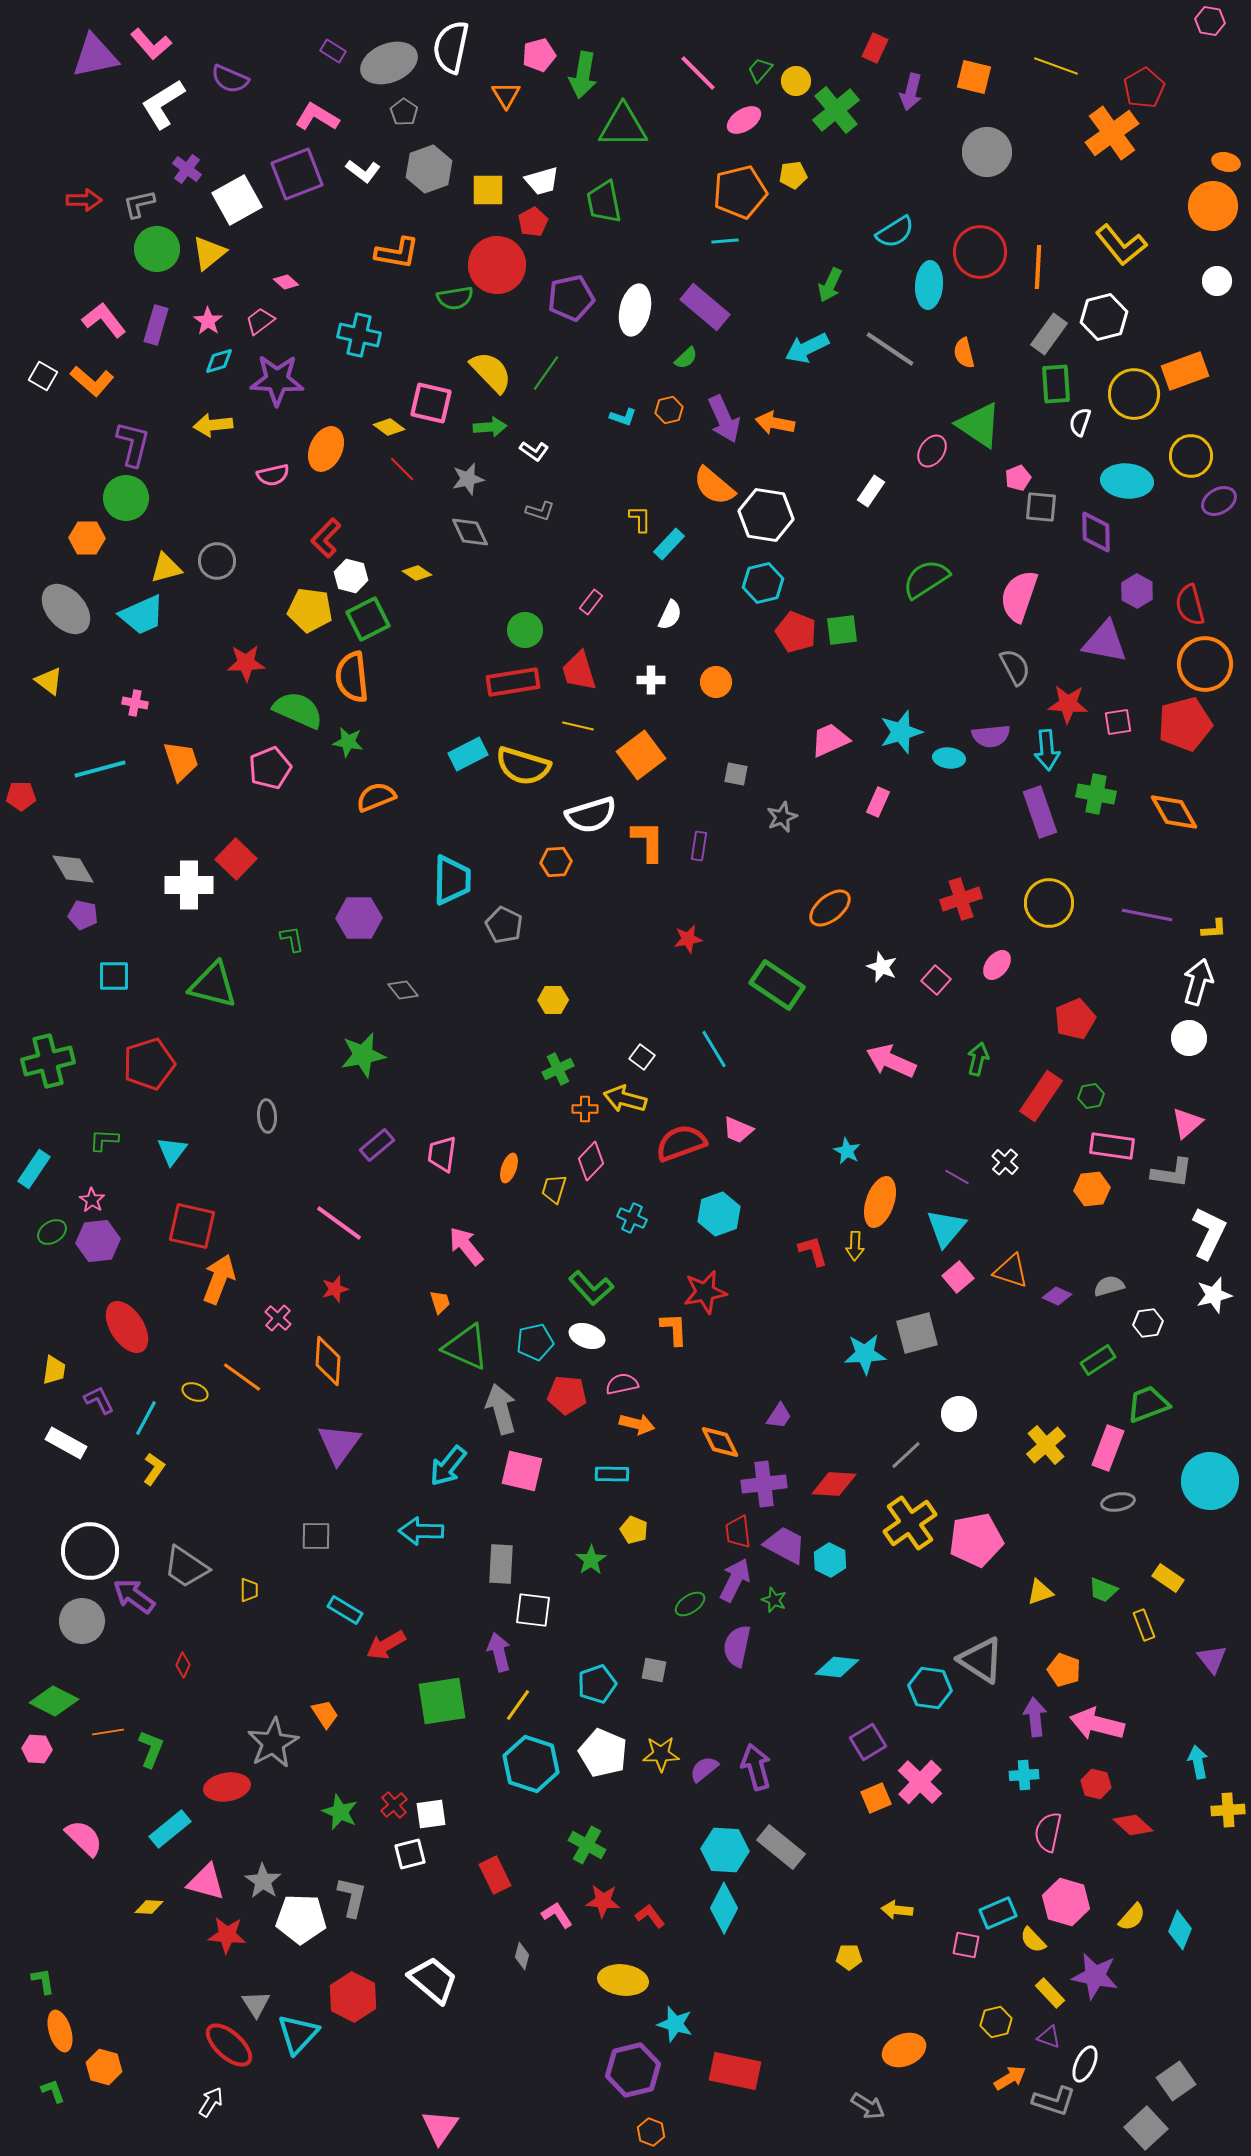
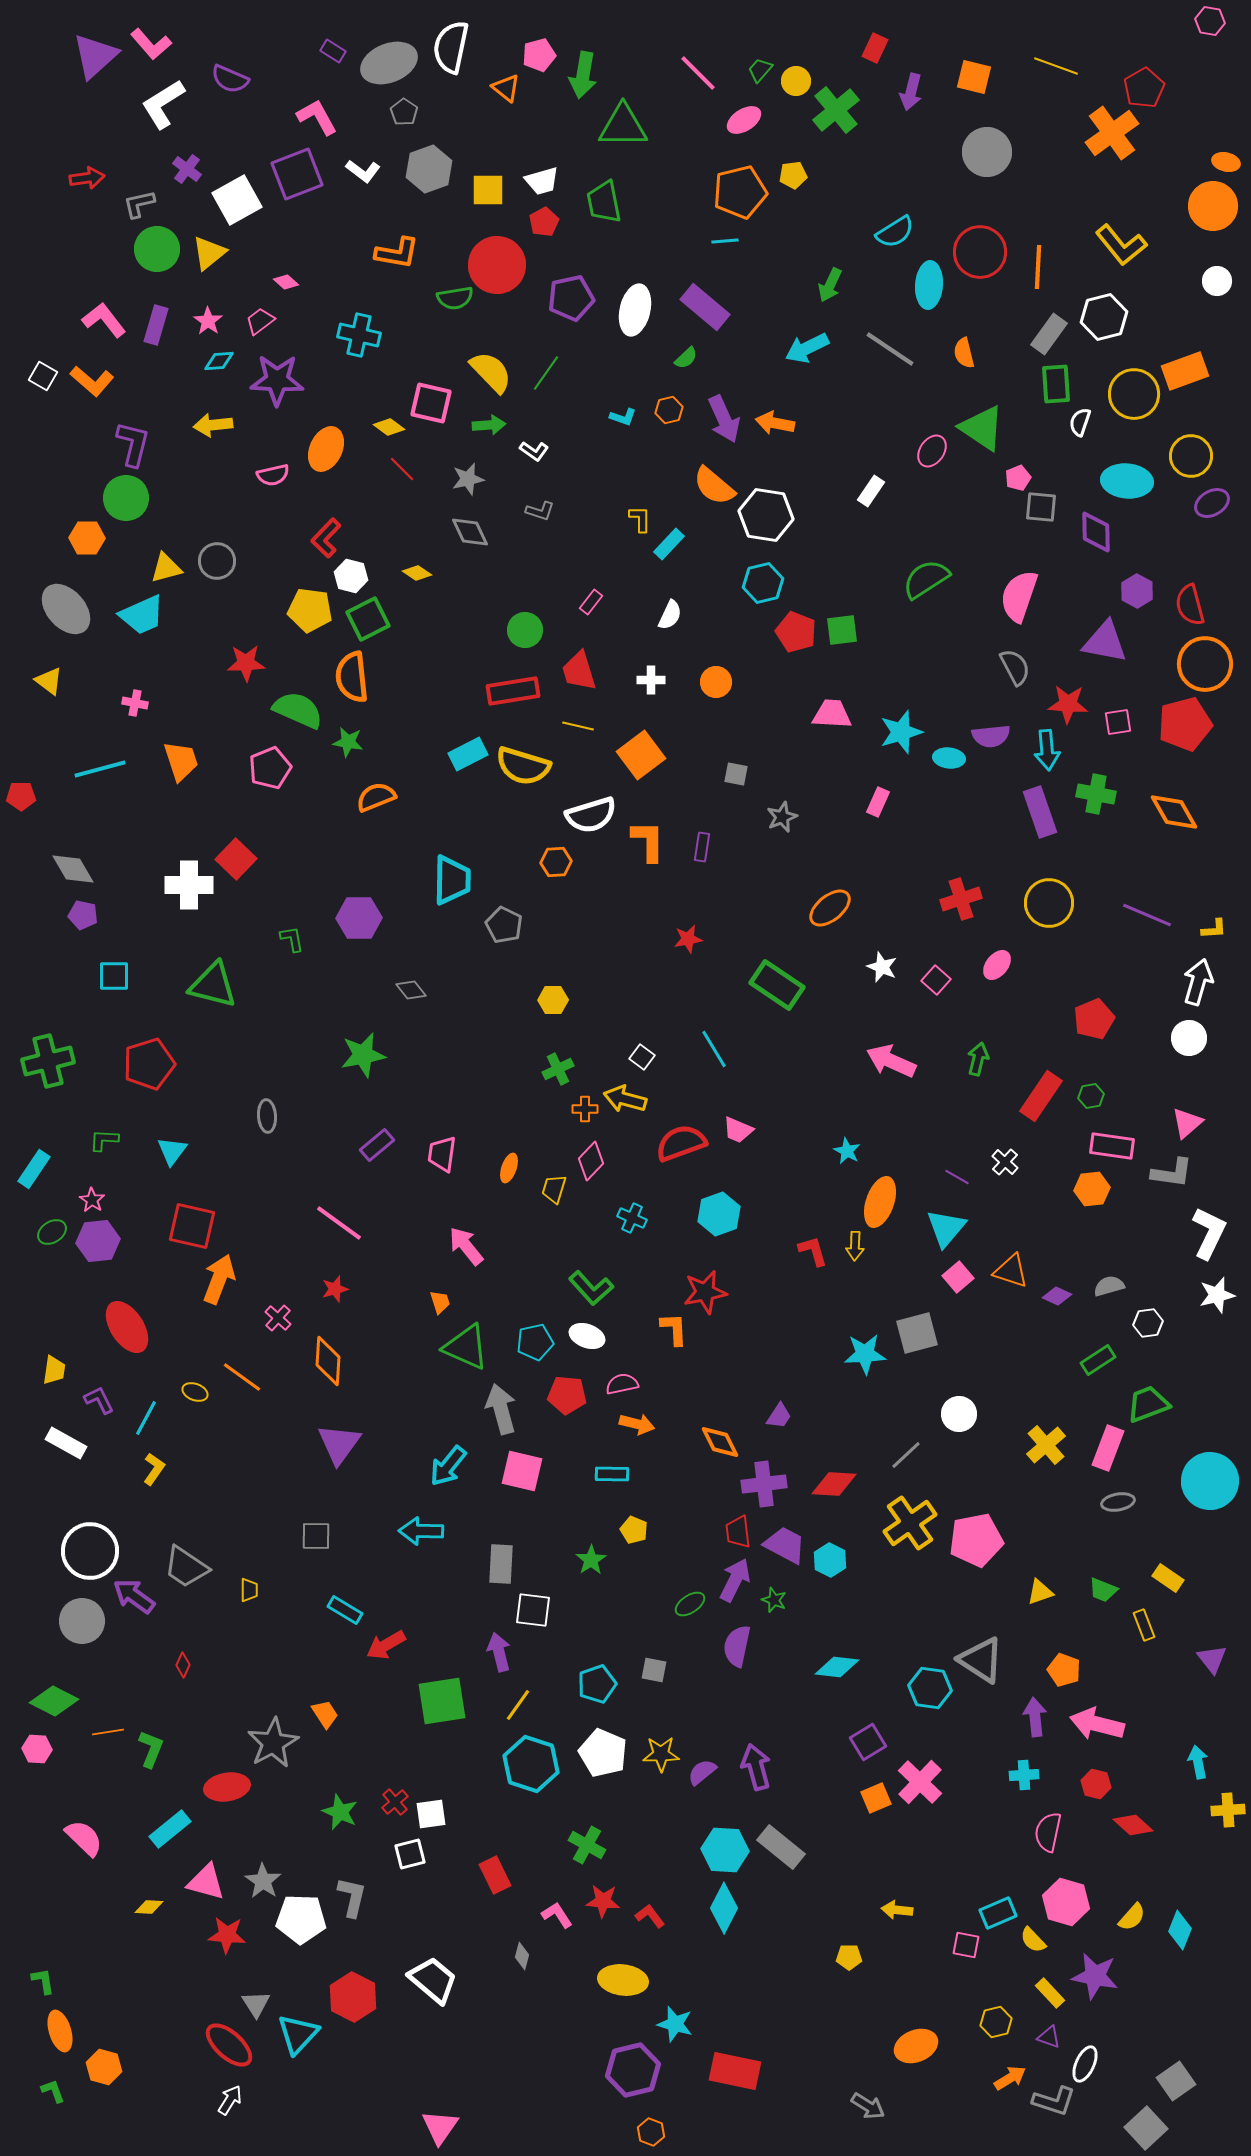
purple triangle at (95, 56): rotated 30 degrees counterclockwise
orange triangle at (506, 95): moved 7 px up; rotated 20 degrees counterclockwise
pink L-shape at (317, 117): rotated 30 degrees clockwise
red arrow at (84, 200): moved 3 px right, 22 px up; rotated 8 degrees counterclockwise
red pentagon at (533, 222): moved 11 px right
cyan diamond at (219, 361): rotated 12 degrees clockwise
green triangle at (979, 425): moved 3 px right, 3 px down
green arrow at (490, 427): moved 1 px left, 2 px up
purple ellipse at (1219, 501): moved 7 px left, 2 px down
red rectangle at (513, 682): moved 9 px down
pink trapezoid at (830, 740): moved 2 px right, 26 px up; rotated 27 degrees clockwise
purple rectangle at (699, 846): moved 3 px right, 1 px down
purple line at (1147, 915): rotated 12 degrees clockwise
gray diamond at (403, 990): moved 8 px right
red pentagon at (1075, 1019): moved 19 px right
white star at (1214, 1295): moved 3 px right
purple semicircle at (704, 1769): moved 2 px left, 3 px down
red cross at (394, 1805): moved 1 px right, 3 px up
orange ellipse at (904, 2050): moved 12 px right, 4 px up
white arrow at (211, 2102): moved 19 px right, 2 px up
